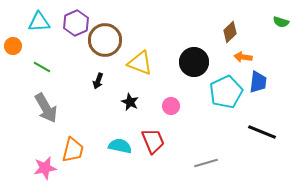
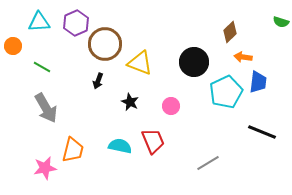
brown circle: moved 4 px down
gray line: moved 2 px right; rotated 15 degrees counterclockwise
